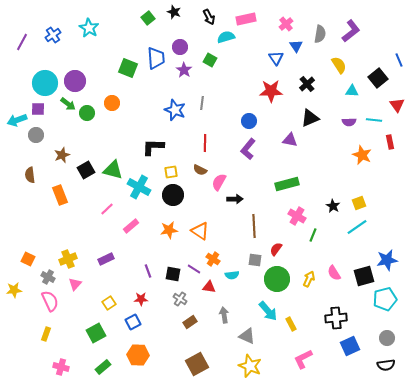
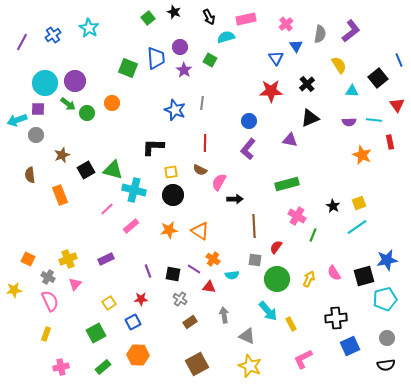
cyan cross at (139, 187): moved 5 px left, 3 px down; rotated 15 degrees counterclockwise
red semicircle at (276, 249): moved 2 px up
pink cross at (61, 367): rotated 28 degrees counterclockwise
